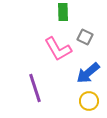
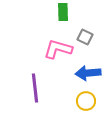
pink L-shape: rotated 136 degrees clockwise
blue arrow: rotated 35 degrees clockwise
purple line: rotated 12 degrees clockwise
yellow circle: moved 3 px left
